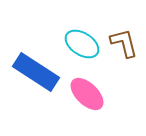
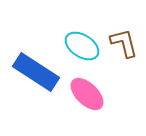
cyan ellipse: moved 2 px down
